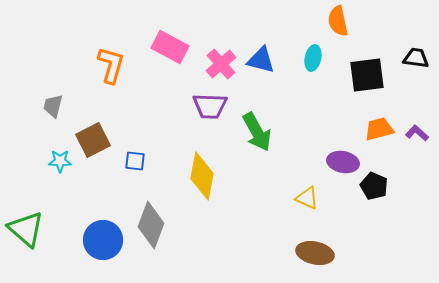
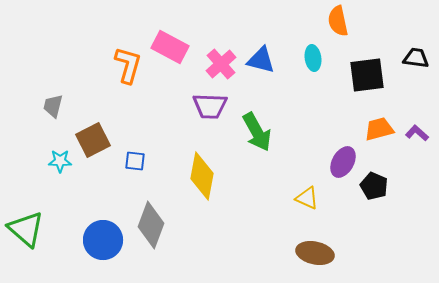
cyan ellipse: rotated 20 degrees counterclockwise
orange L-shape: moved 17 px right
purple ellipse: rotated 72 degrees counterclockwise
